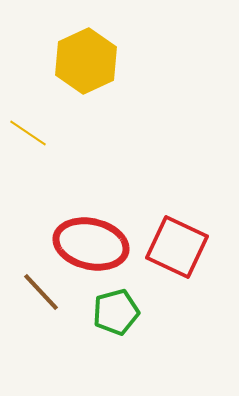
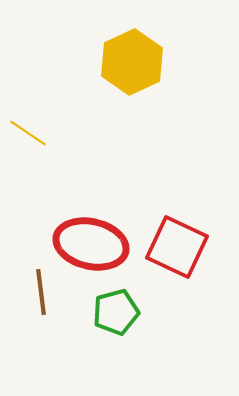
yellow hexagon: moved 46 px right, 1 px down
brown line: rotated 36 degrees clockwise
